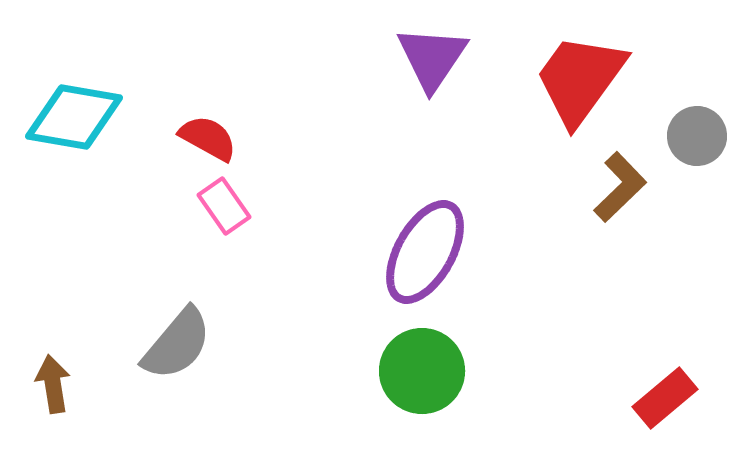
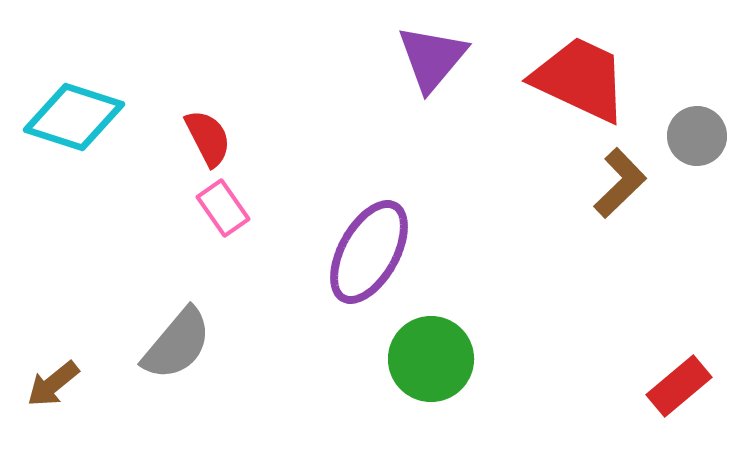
purple triangle: rotated 6 degrees clockwise
red trapezoid: rotated 79 degrees clockwise
cyan diamond: rotated 8 degrees clockwise
red semicircle: rotated 34 degrees clockwise
brown L-shape: moved 4 px up
pink rectangle: moved 1 px left, 2 px down
purple ellipse: moved 56 px left
green circle: moved 9 px right, 12 px up
brown arrow: rotated 120 degrees counterclockwise
red rectangle: moved 14 px right, 12 px up
